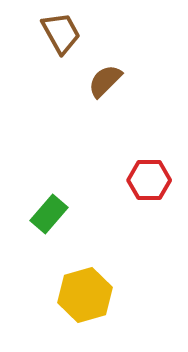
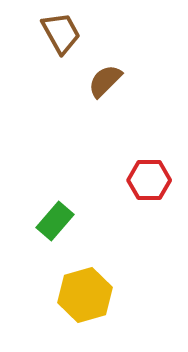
green rectangle: moved 6 px right, 7 px down
